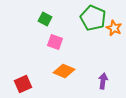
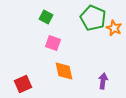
green square: moved 1 px right, 2 px up
pink square: moved 2 px left, 1 px down
orange diamond: rotated 55 degrees clockwise
